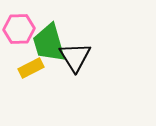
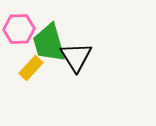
black triangle: moved 1 px right
yellow rectangle: rotated 20 degrees counterclockwise
